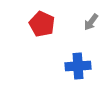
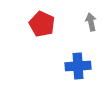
gray arrow: rotated 132 degrees clockwise
